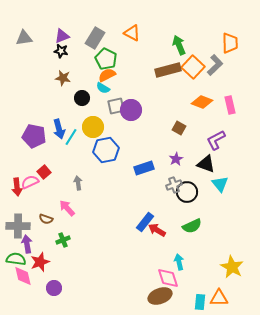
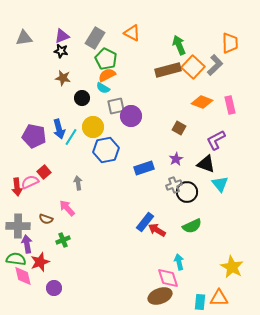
purple circle at (131, 110): moved 6 px down
